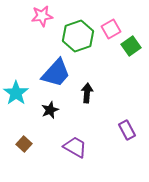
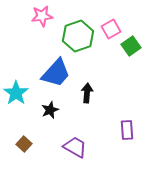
purple rectangle: rotated 24 degrees clockwise
